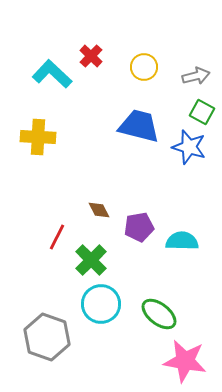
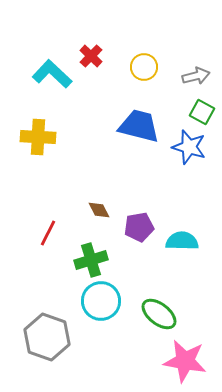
red line: moved 9 px left, 4 px up
green cross: rotated 28 degrees clockwise
cyan circle: moved 3 px up
